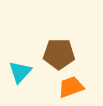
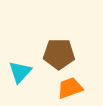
orange trapezoid: moved 1 px left, 1 px down
